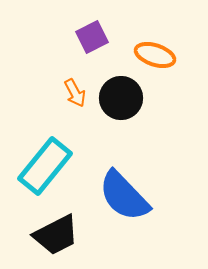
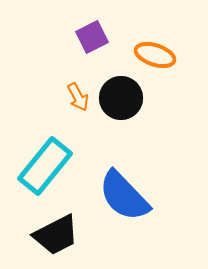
orange arrow: moved 3 px right, 4 px down
